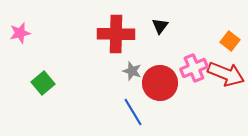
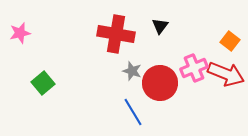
red cross: rotated 9 degrees clockwise
